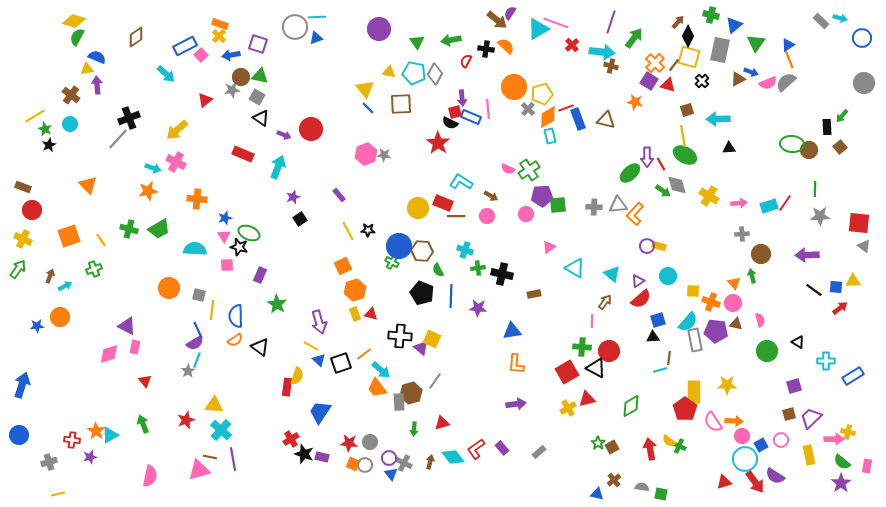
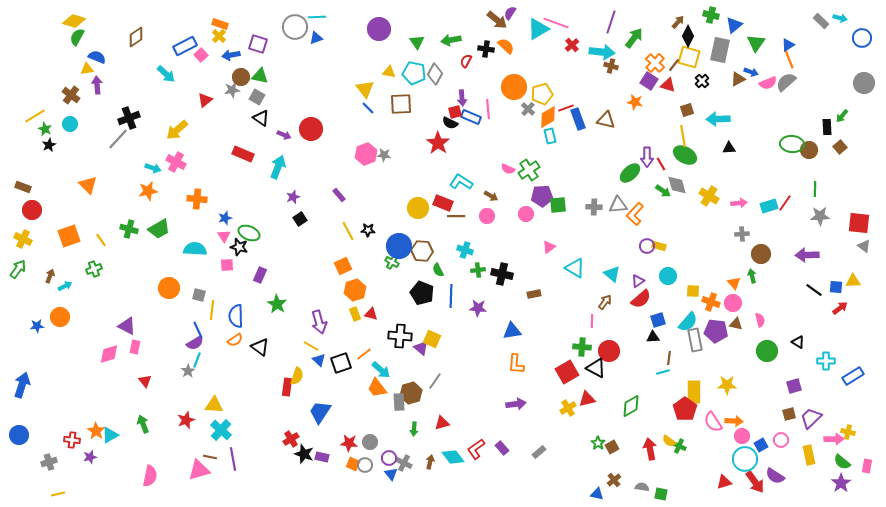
green cross at (478, 268): moved 2 px down
cyan line at (660, 370): moved 3 px right, 2 px down
